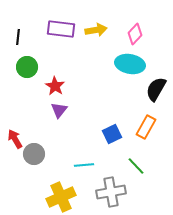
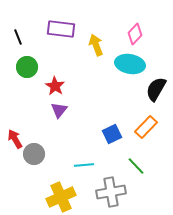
yellow arrow: moved 15 px down; rotated 100 degrees counterclockwise
black line: rotated 28 degrees counterclockwise
orange rectangle: rotated 15 degrees clockwise
